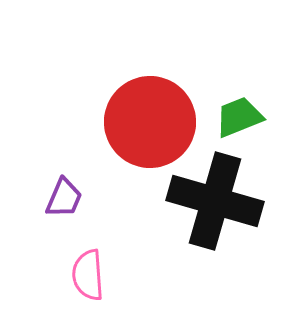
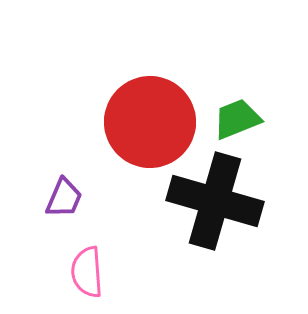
green trapezoid: moved 2 px left, 2 px down
pink semicircle: moved 1 px left, 3 px up
